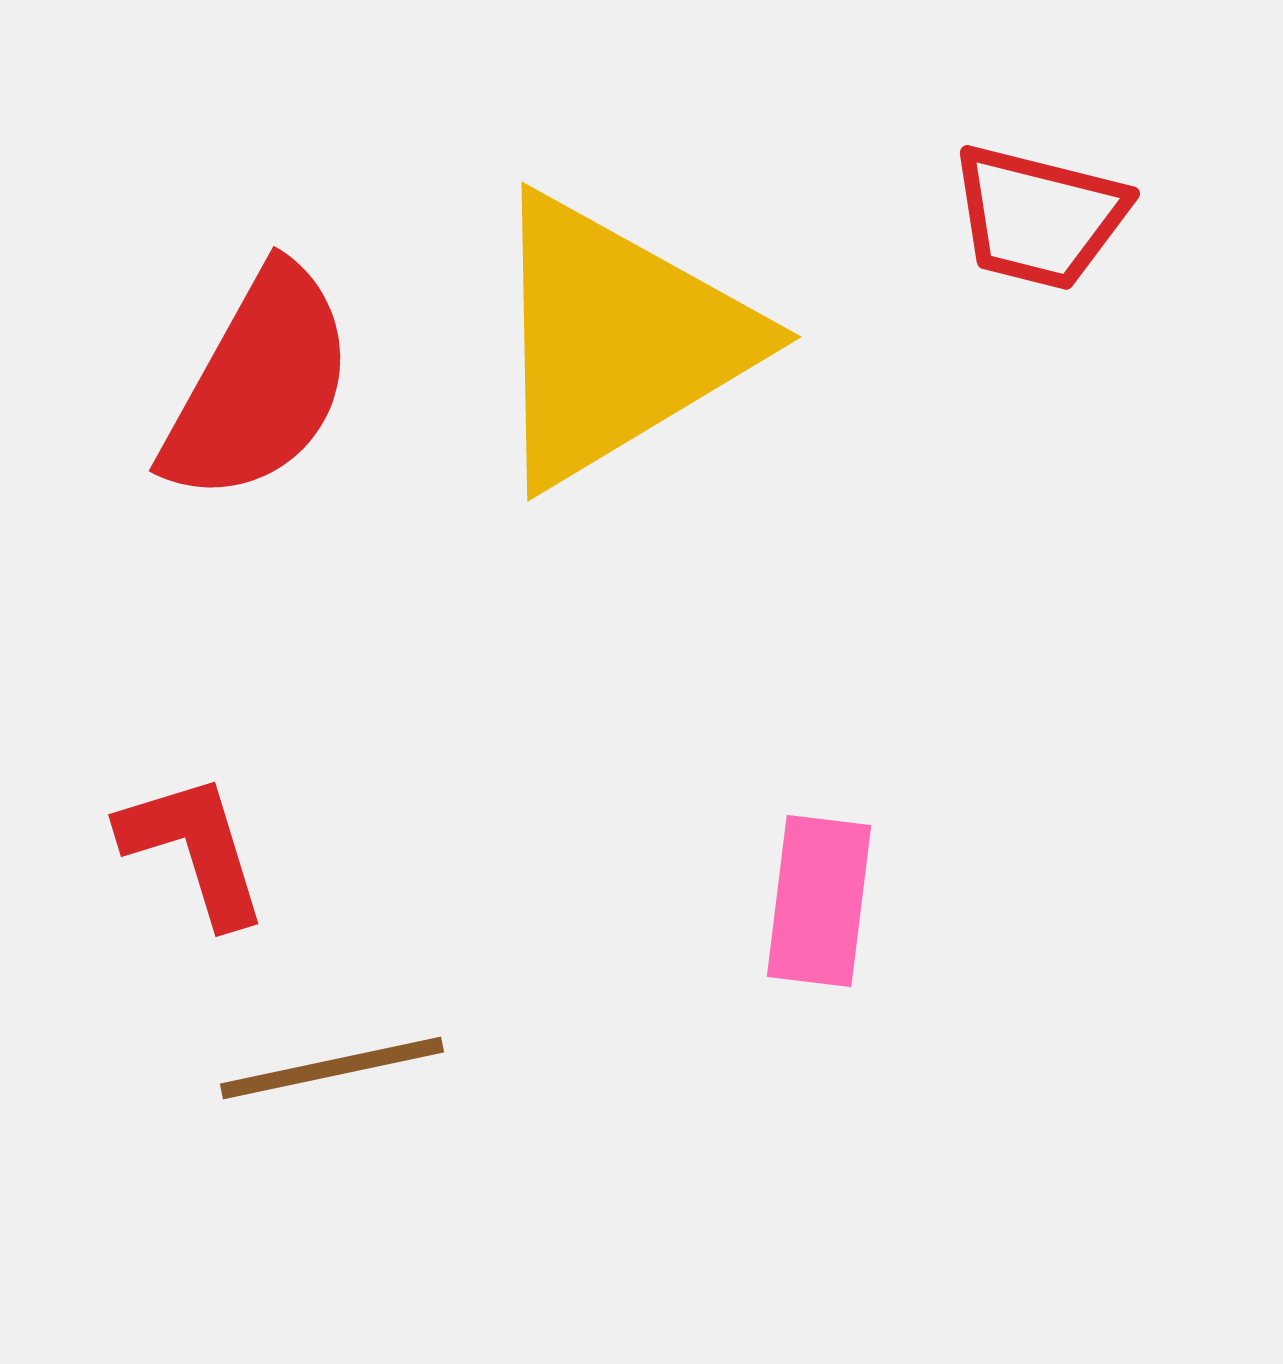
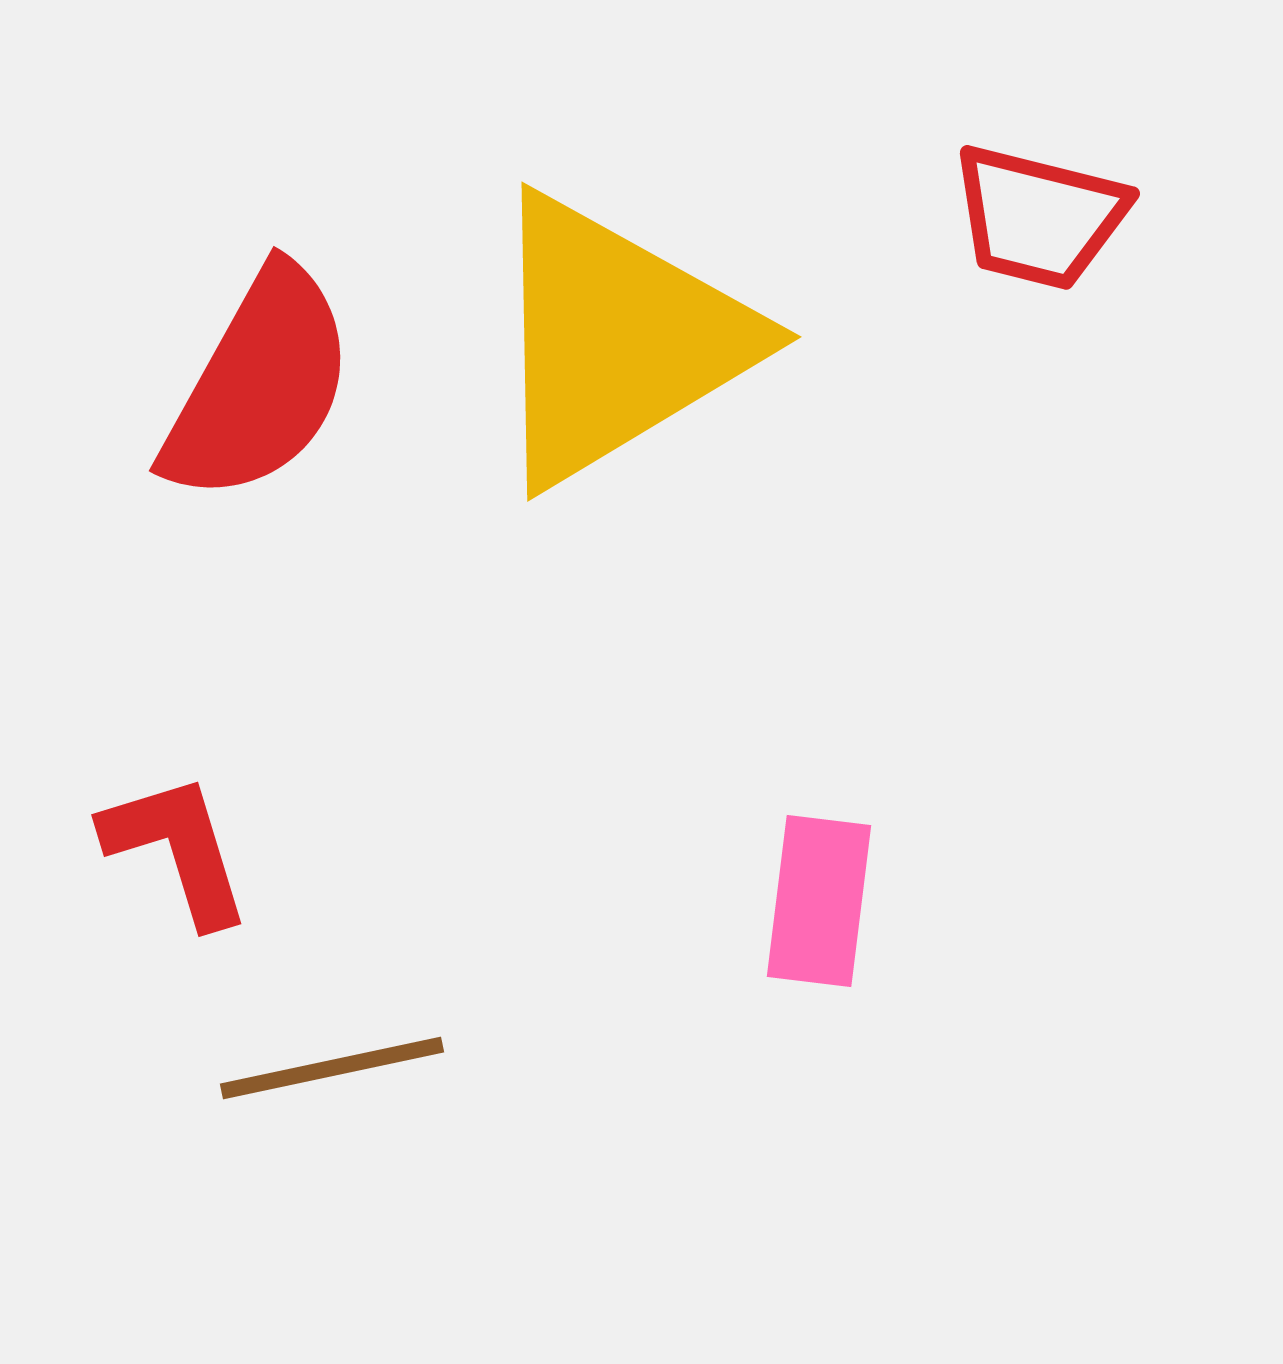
red L-shape: moved 17 px left
